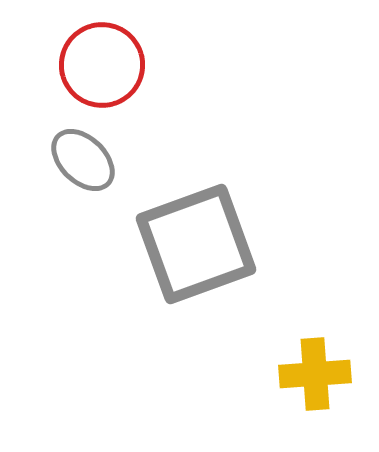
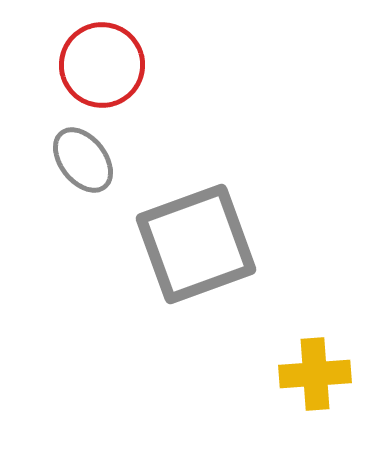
gray ellipse: rotated 8 degrees clockwise
